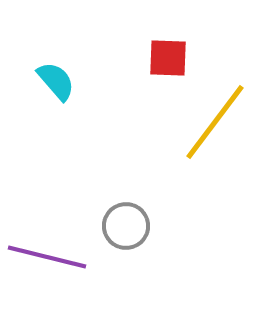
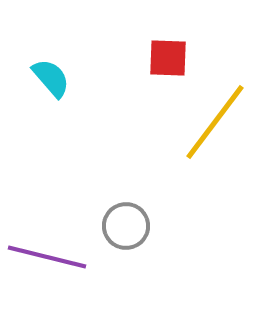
cyan semicircle: moved 5 px left, 3 px up
